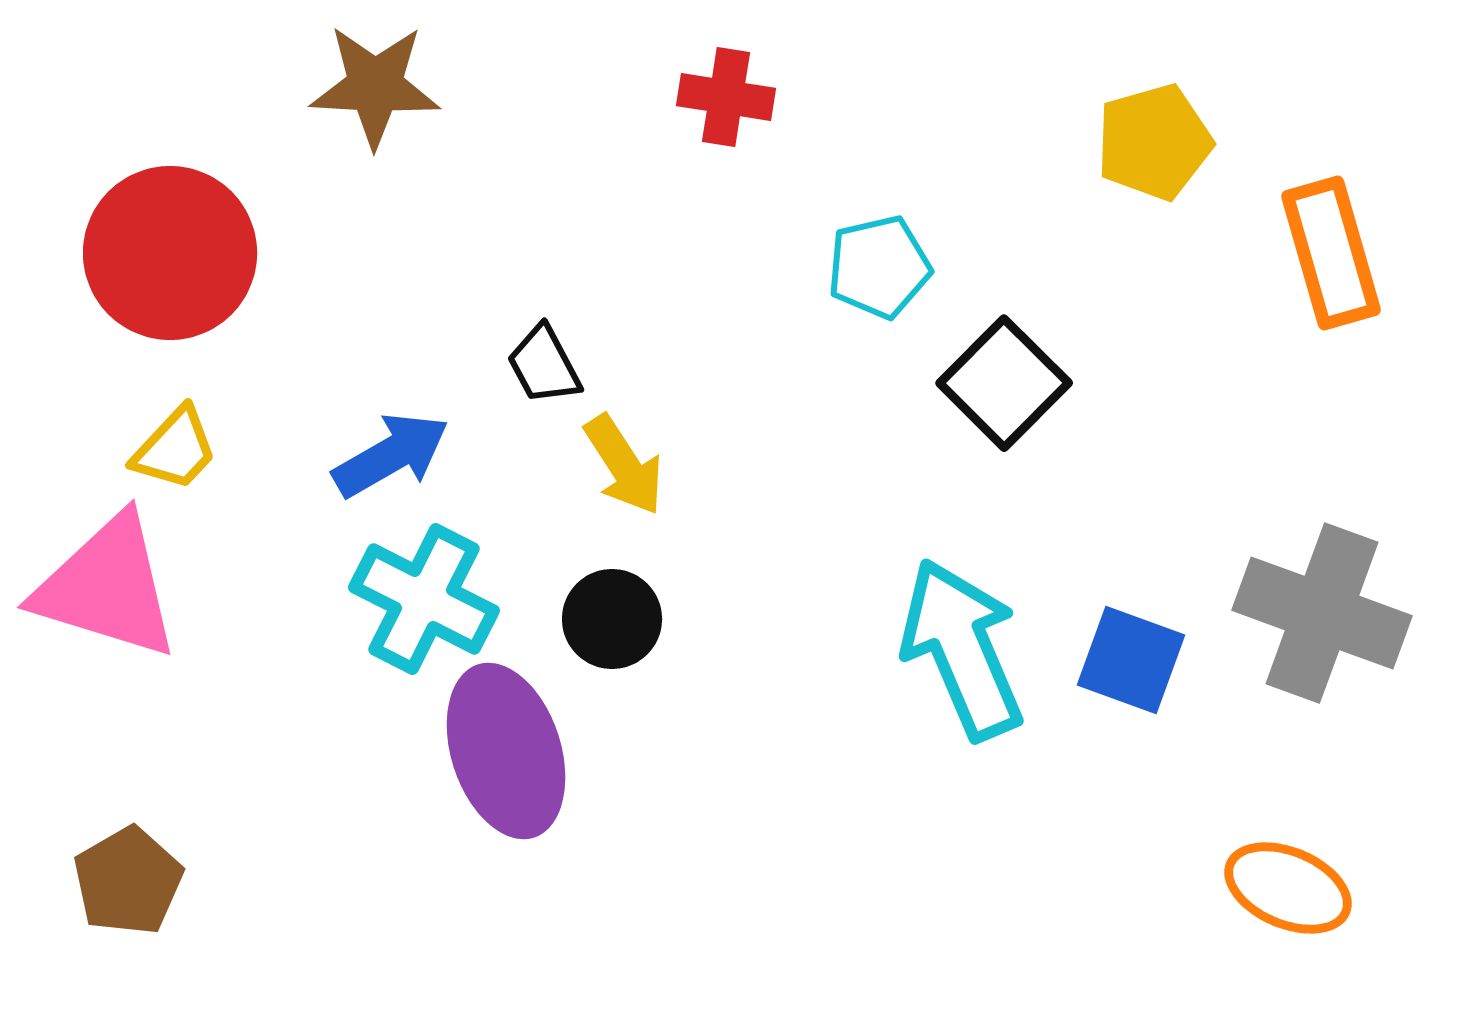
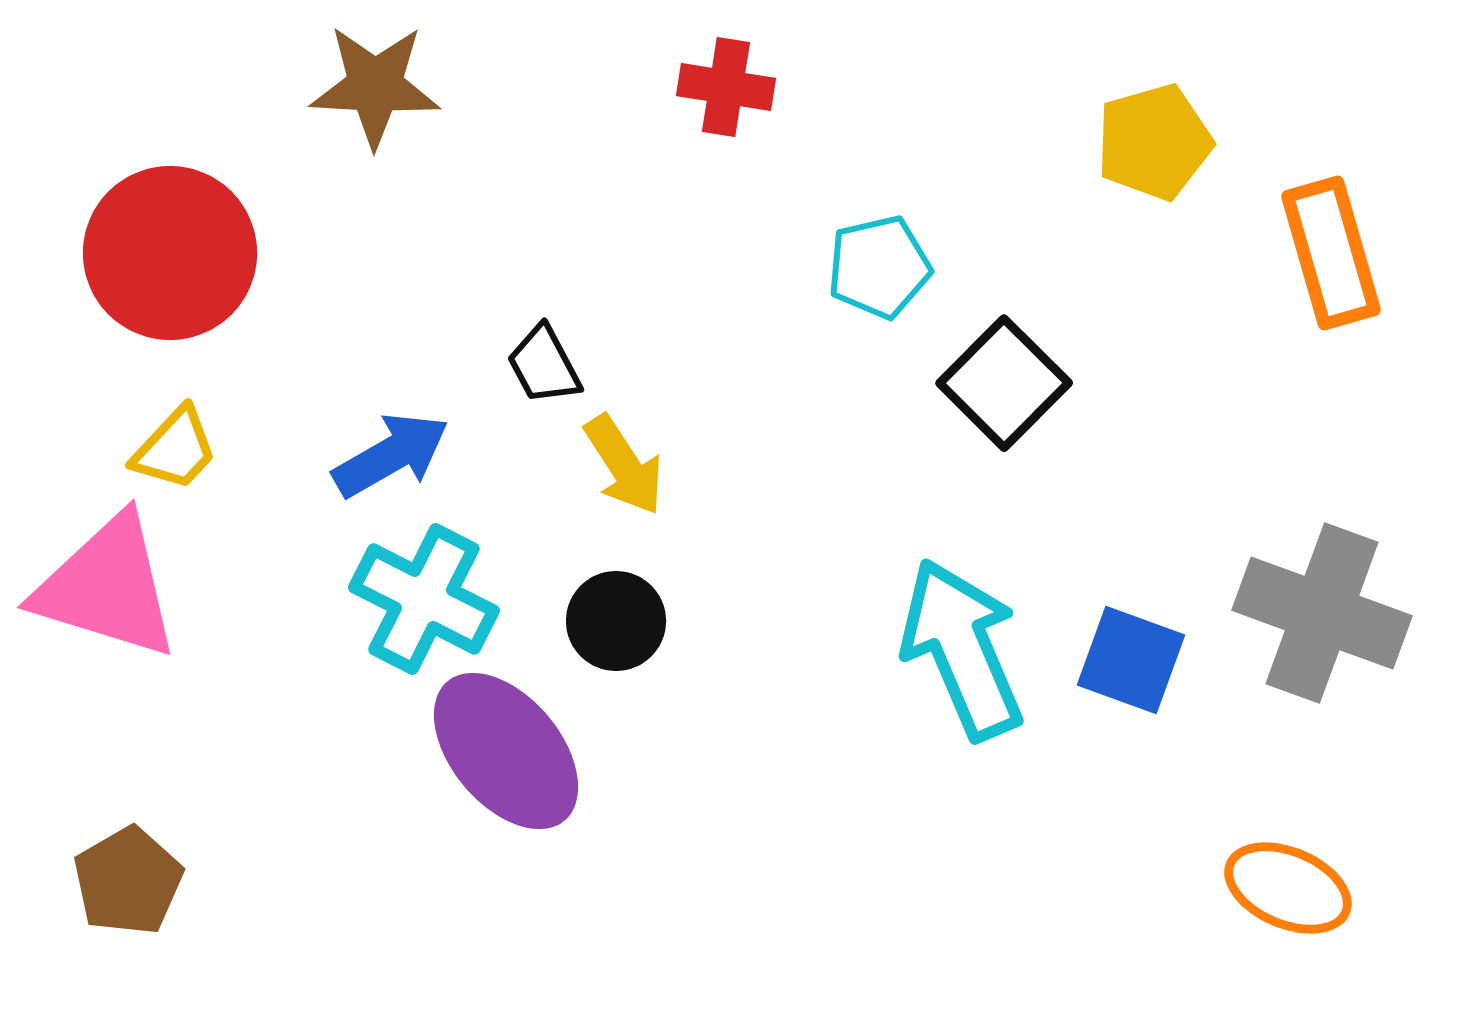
red cross: moved 10 px up
black circle: moved 4 px right, 2 px down
purple ellipse: rotated 22 degrees counterclockwise
